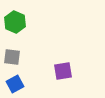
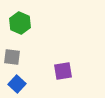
green hexagon: moved 5 px right, 1 px down
blue square: moved 2 px right; rotated 18 degrees counterclockwise
